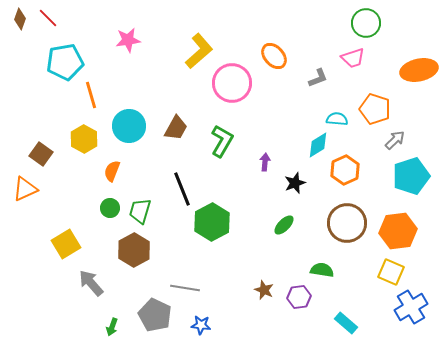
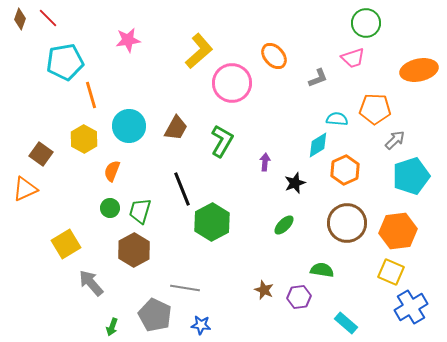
orange pentagon at (375, 109): rotated 16 degrees counterclockwise
